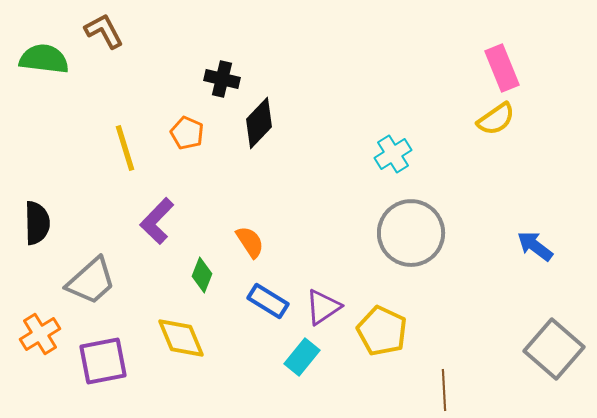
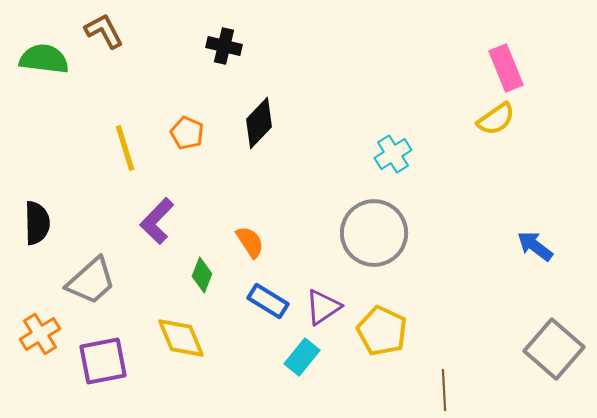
pink rectangle: moved 4 px right
black cross: moved 2 px right, 33 px up
gray circle: moved 37 px left
